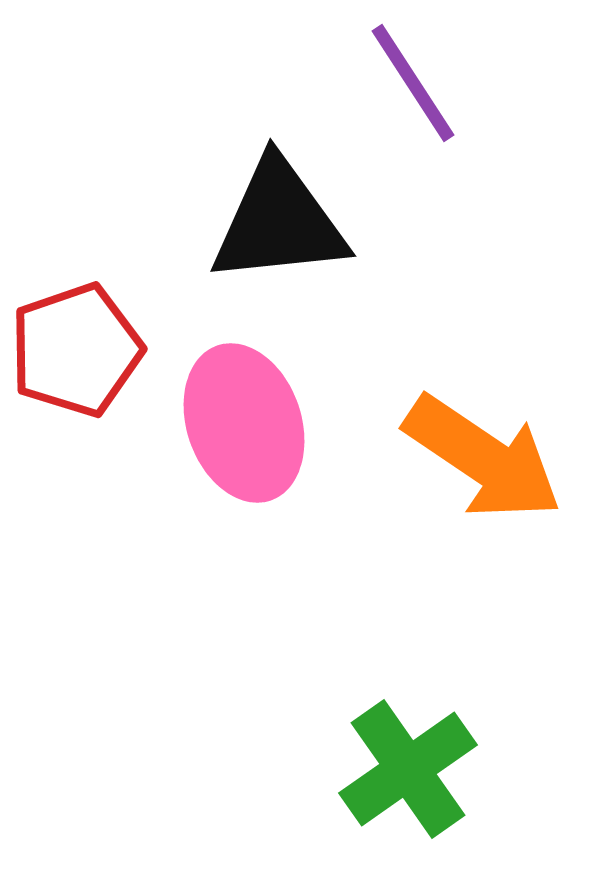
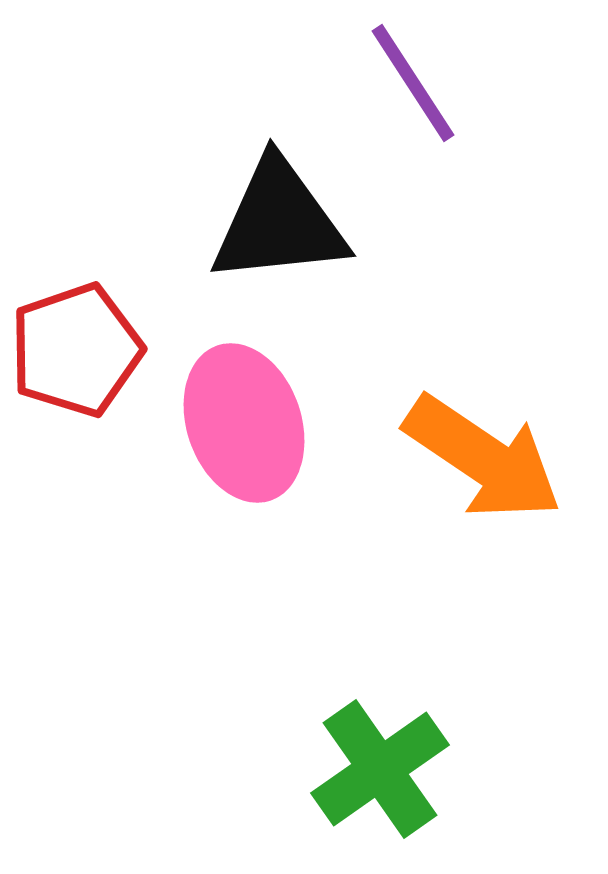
green cross: moved 28 px left
